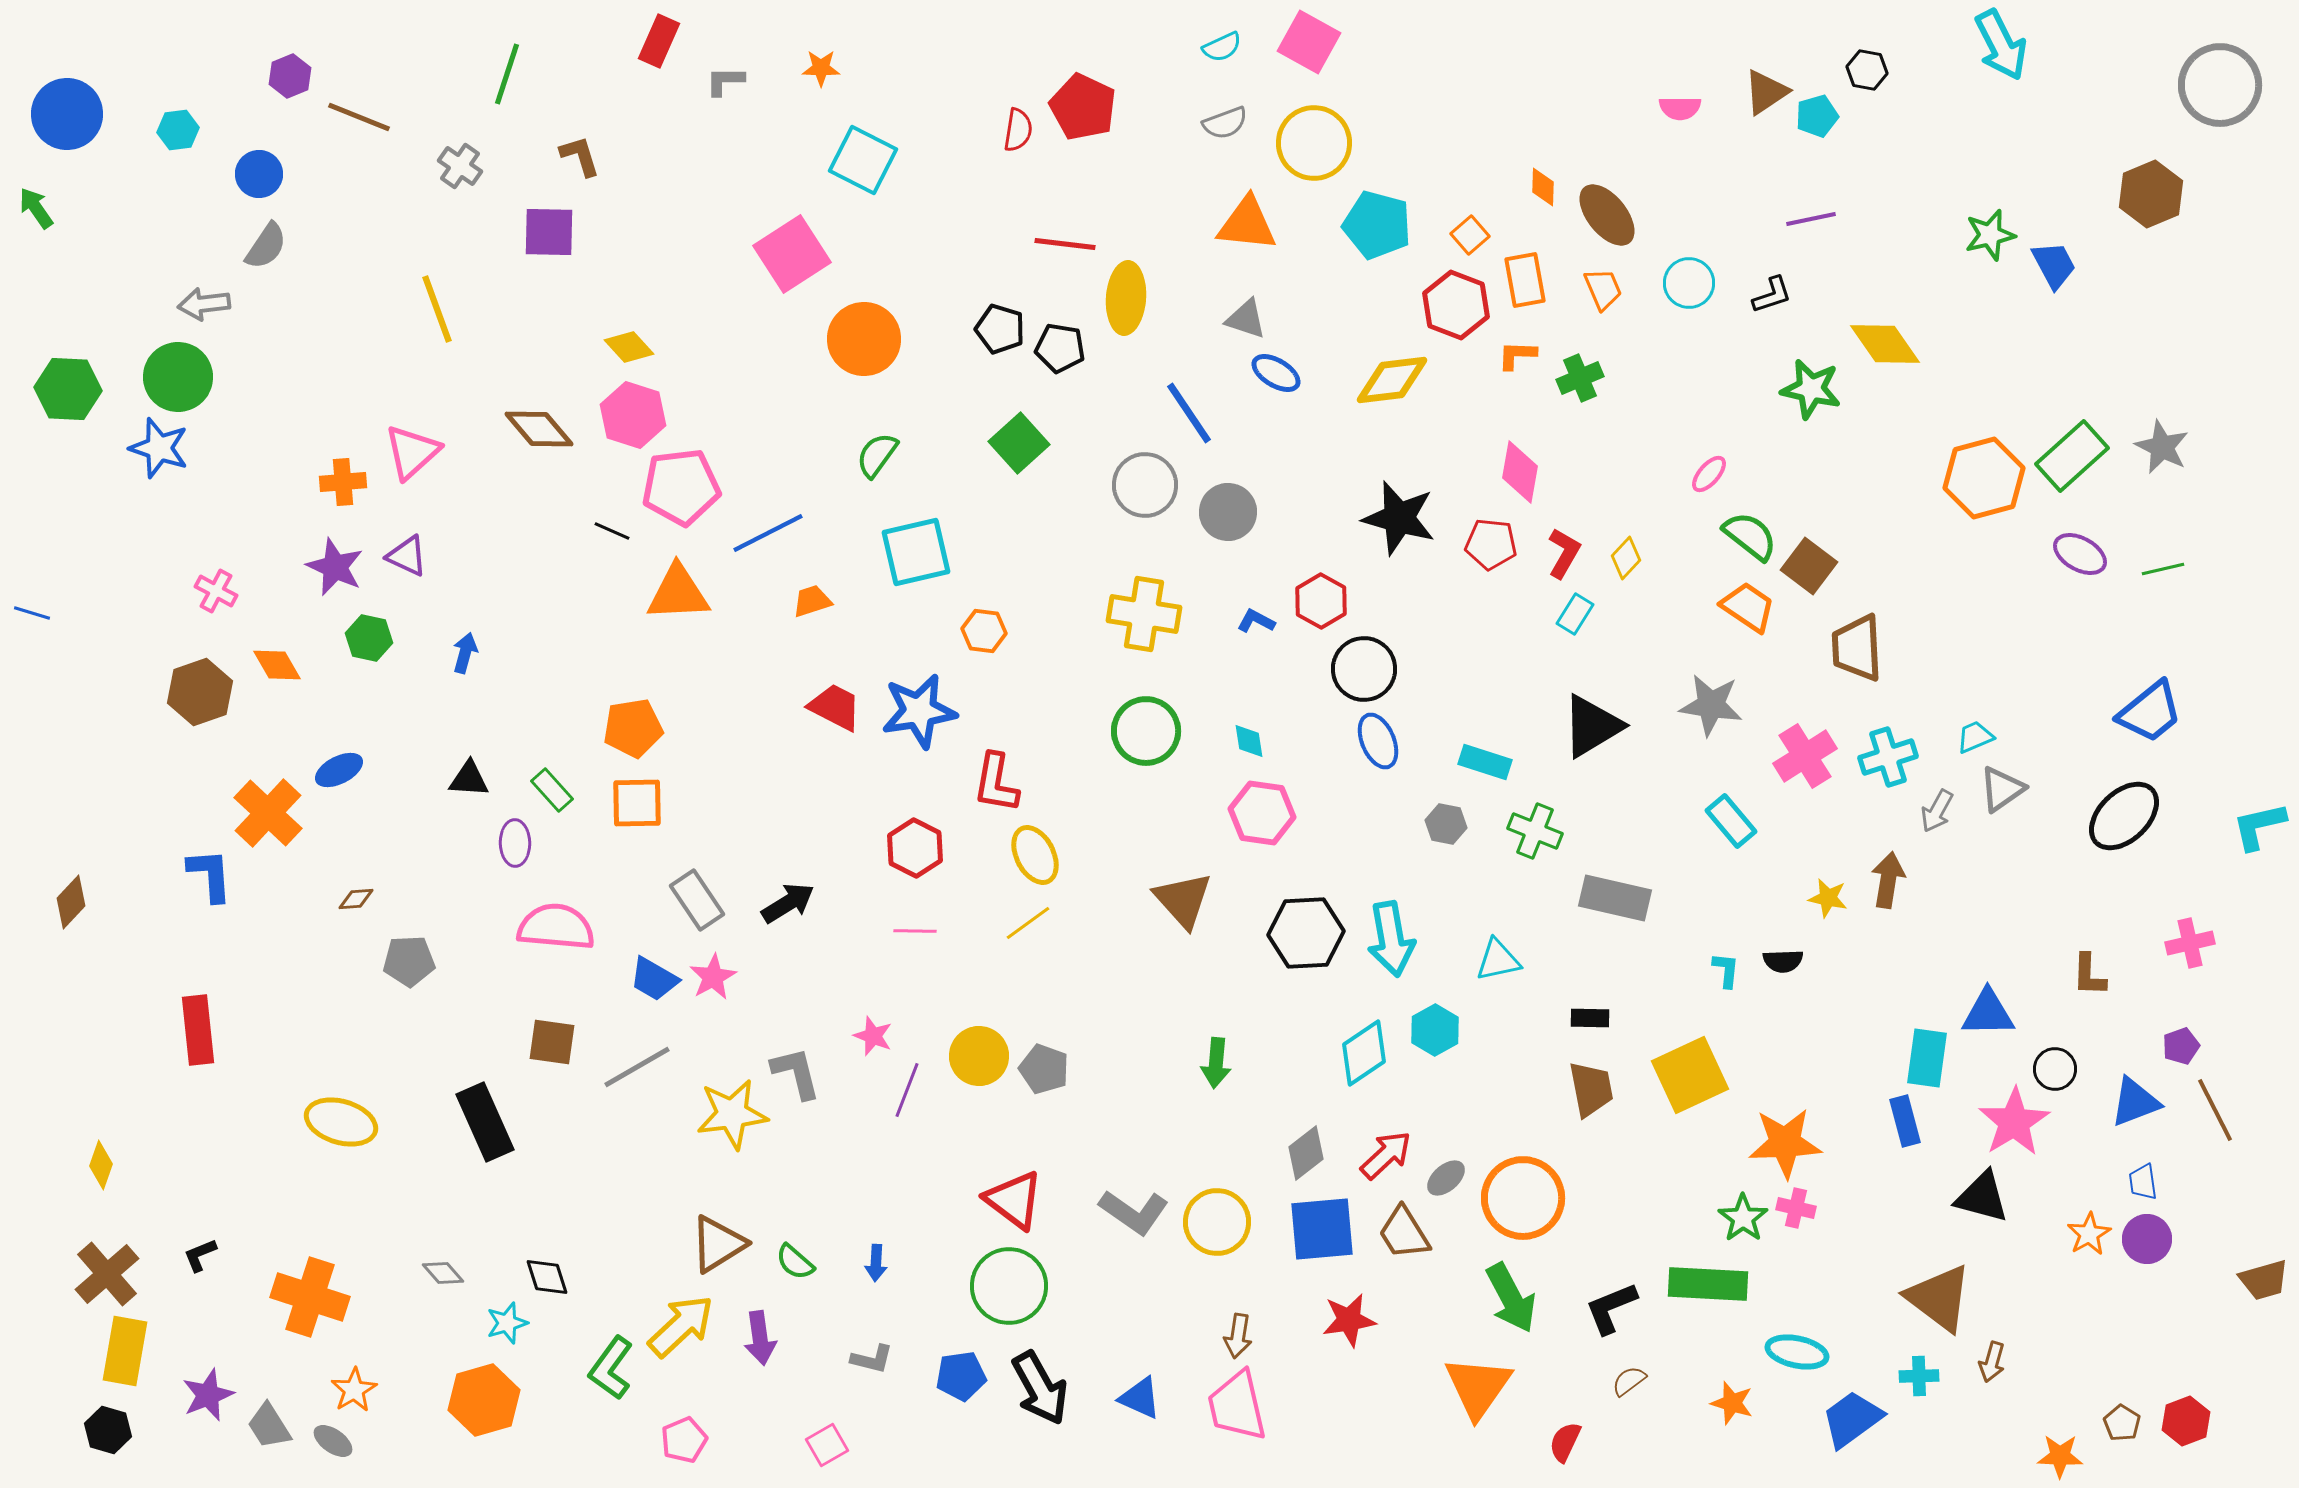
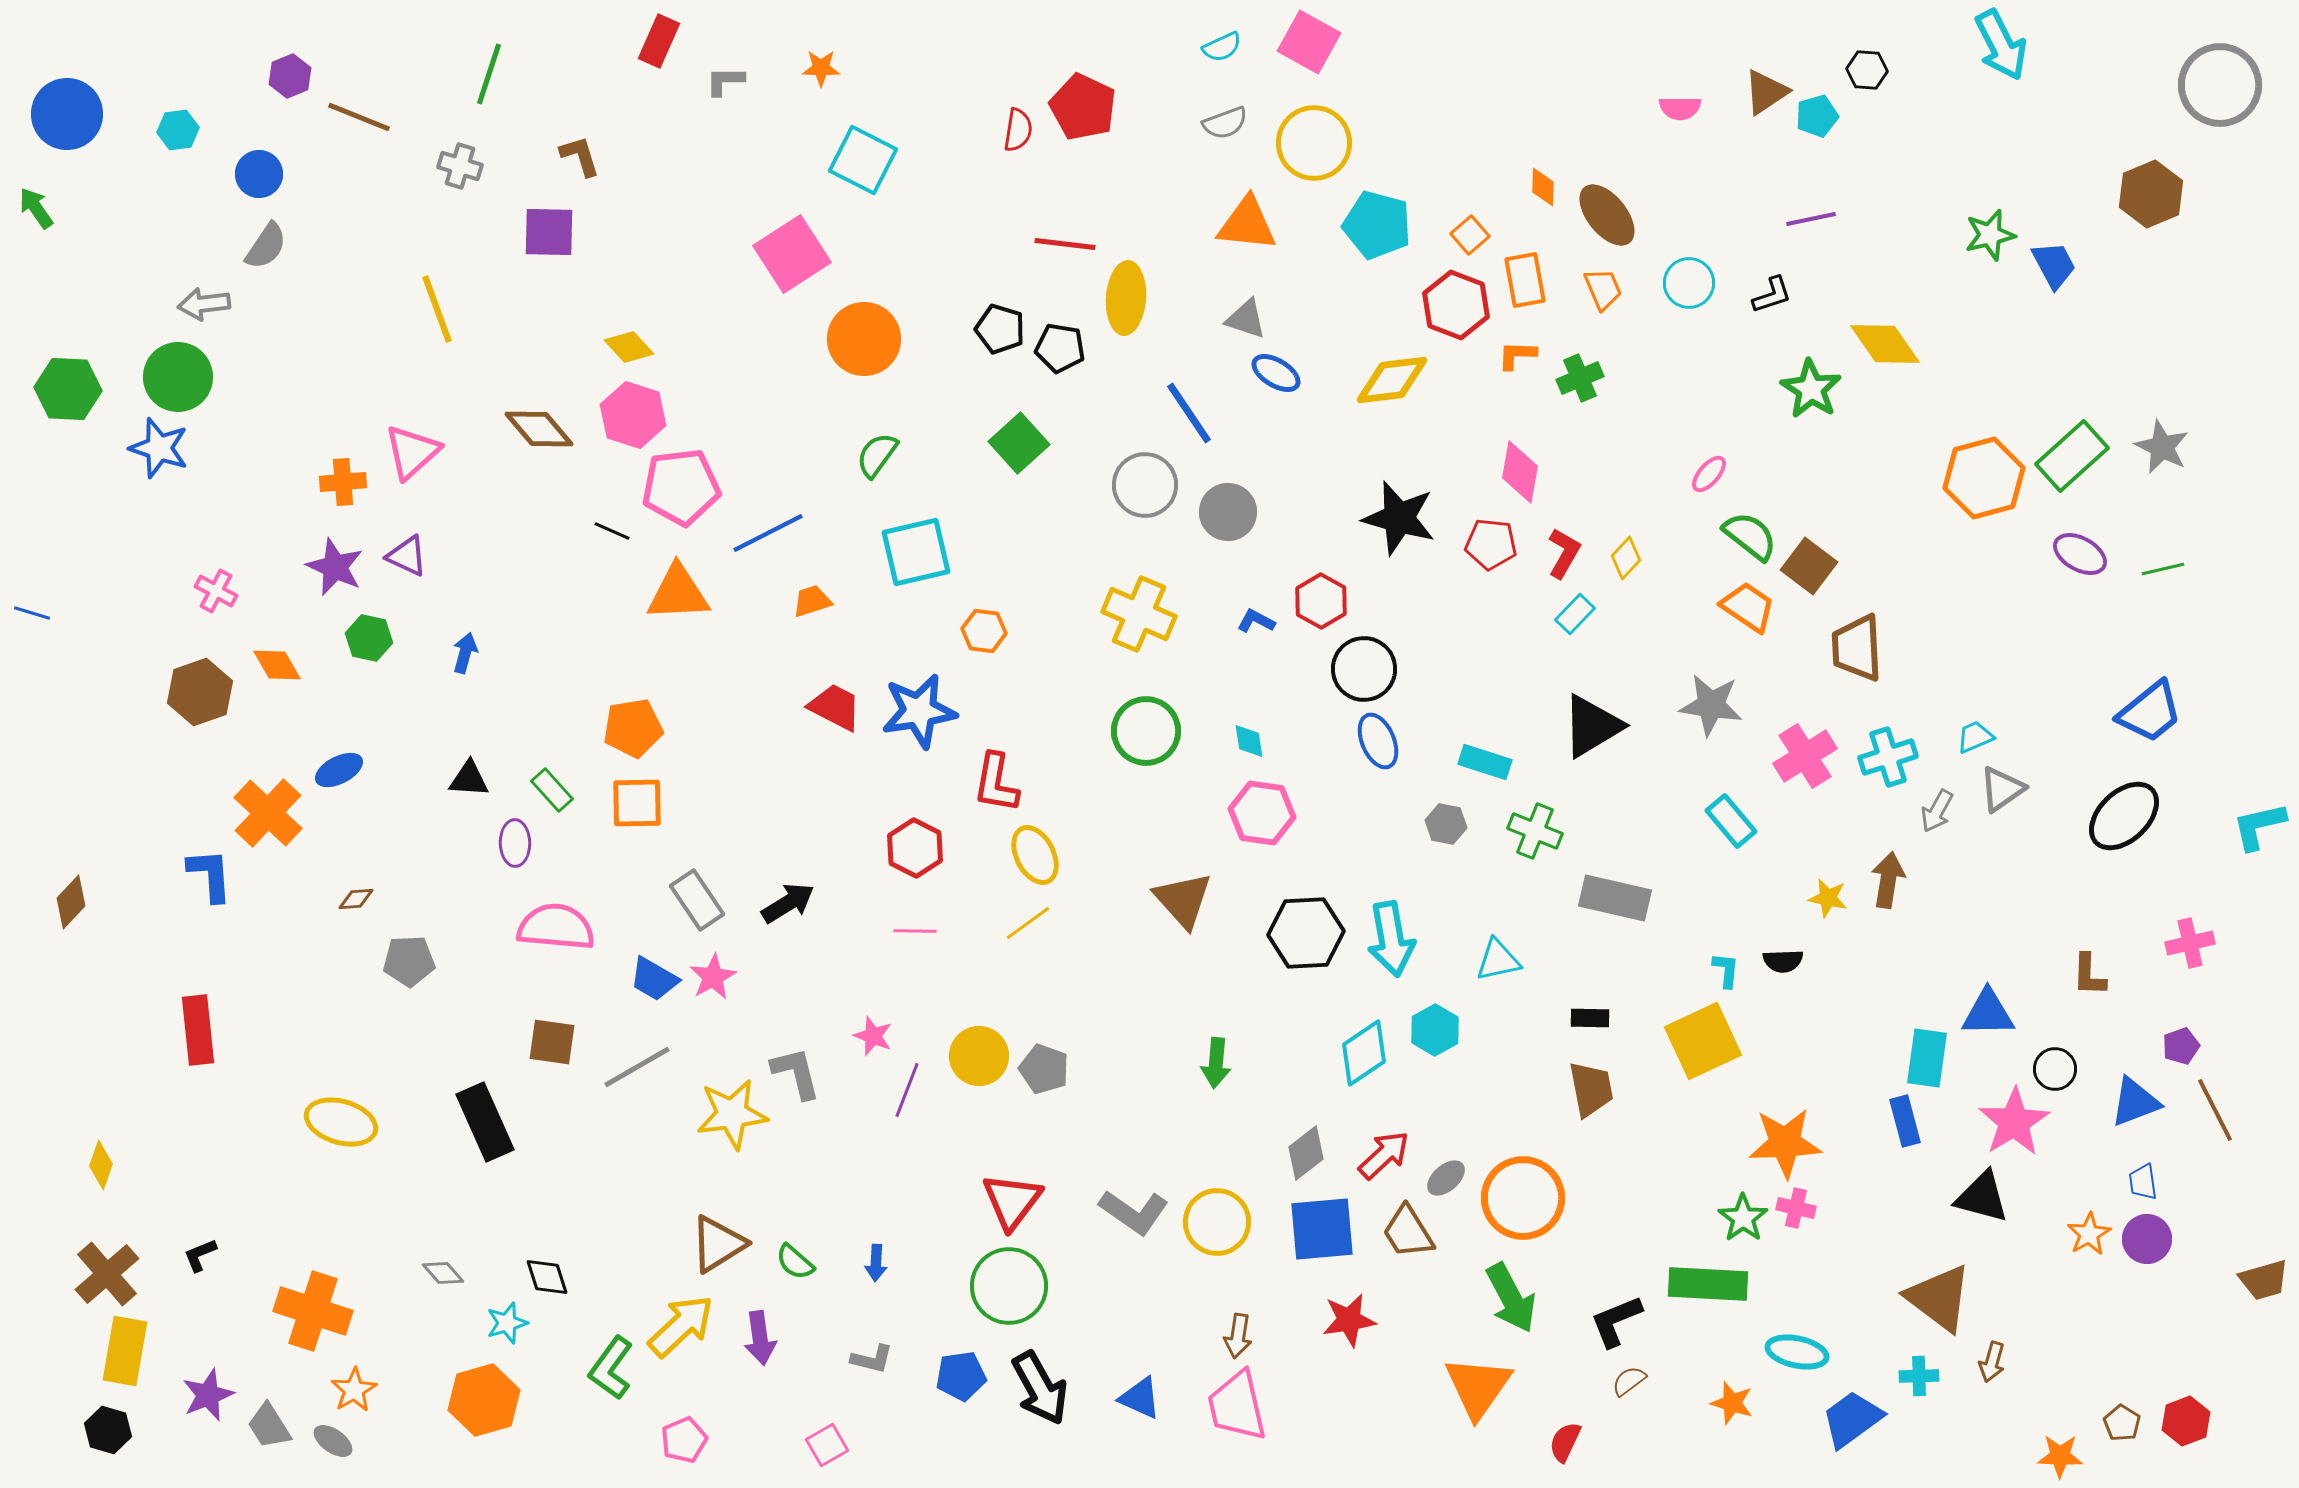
black hexagon at (1867, 70): rotated 6 degrees counterclockwise
green line at (507, 74): moved 18 px left
gray cross at (460, 166): rotated 18 degrees counterclockwise
green star at (1811, 389): rotated 20 degrees clockwise
yellow cross at (1144, 614): moved 5 px left; rotated 14 degrees clockwise
cyan rectangle at (1575, 614): rotated 12 degrees clockwise
yellow square at (1690, 1075): moved 13 px right, 34 px up
red arrow at (1386, 1155): moved 2 px left
red triangle at (1014, 1200): moved 2 px left, 1 px down; rotated 30 degrees clockwise
brown trapezoid at (1404, 1233): moved 4 px right, 1 px up
orange cross at (310, 1297): moved 3 px right, 14 px down
black L-shape at (1611, 1308): moved 5 px right, 13 px down
